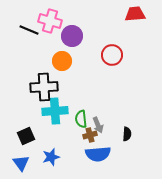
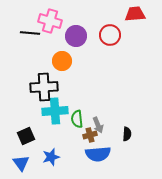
black line: moved 1 px right, 3 px down; rotated 18 degrees counterclockwise
purple circle: moved 4 px right
red circle: moved 2 px left, 20 px up
green semicircle: moved 4 px left
